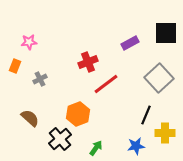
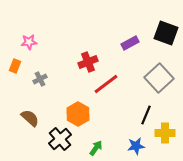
black square: rotated 20 degrees clockwise
orange hexagon: rotated 10 degrees counterclockwise
